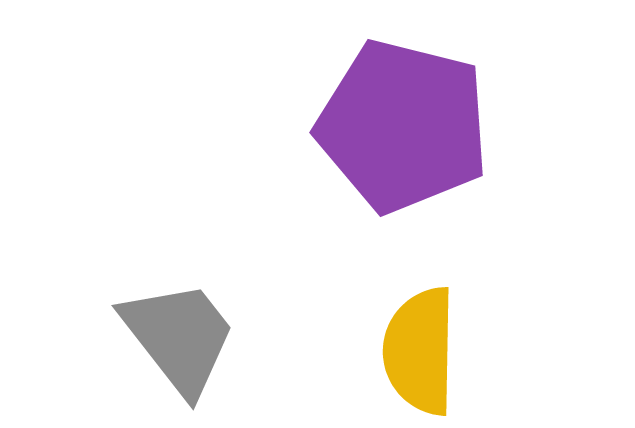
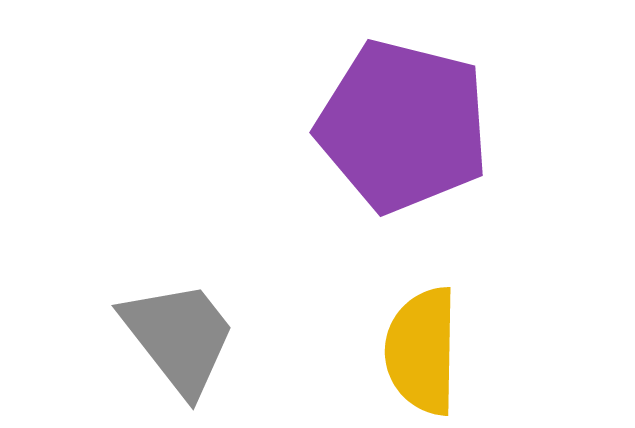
yellow semicircle: moved 2 px right
